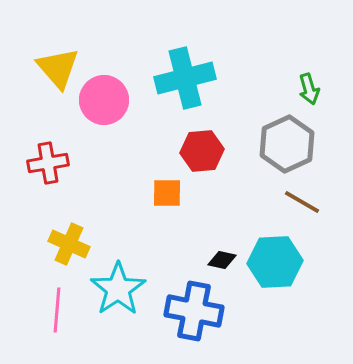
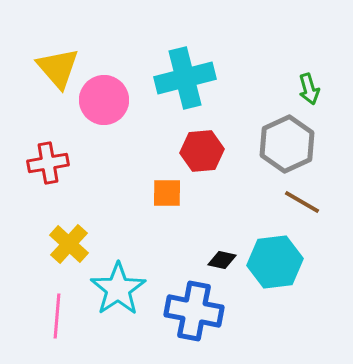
yellow cross: rotated 18 degrees clockwise
cyan hexagon: rotated 4 degrees counterclockwise
pink line: moved 6 px down
